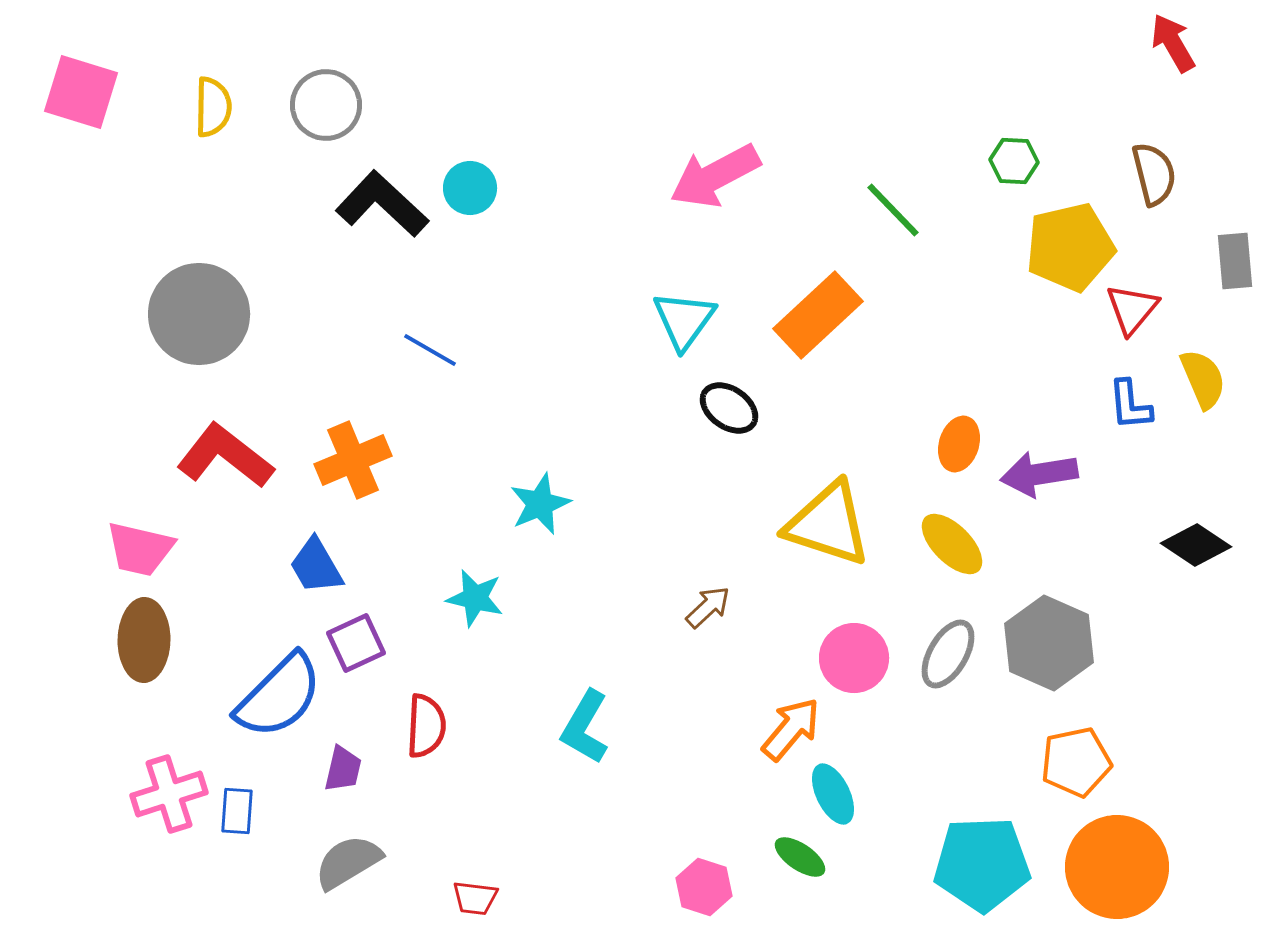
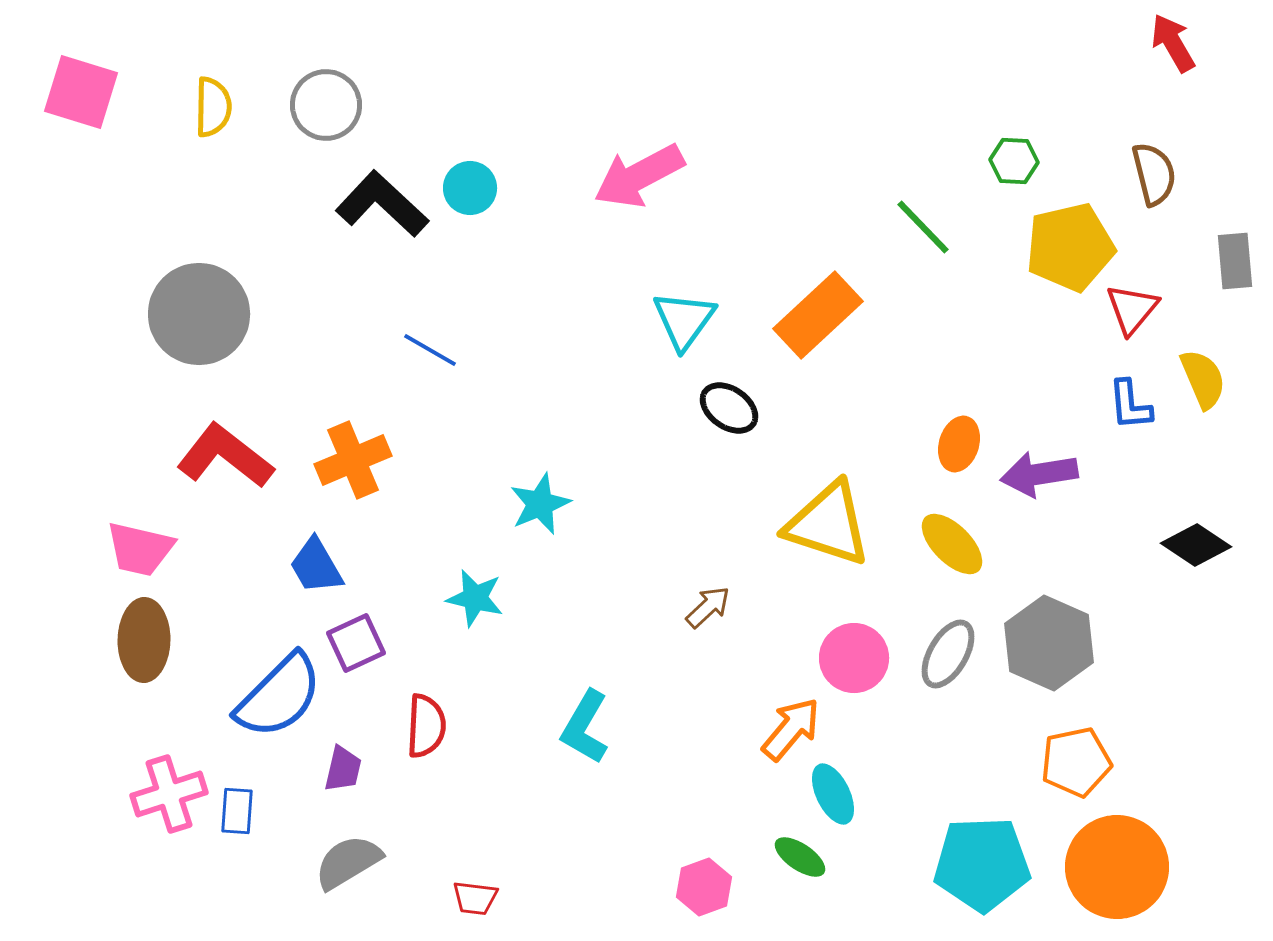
pink arrow at (715, 176): moved 76 px left
green line at (893, 210): moved 30 px right, 17 px down
pink hexagon at (704, 887): rotated 22 degrees clockwise
